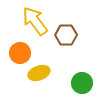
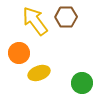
brown hexagon: moved 18 px up
orange circle: moved 1 px left
